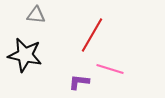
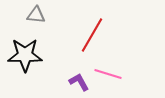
black star: rotated 12 degrees counterclockwise
pink line: moved 2 px left, 5 px down
purple L-shape: rotated 55 degrees clockwise
